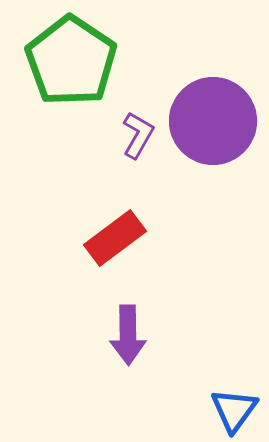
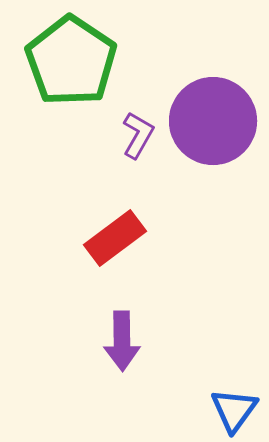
purple arrow: moved 6 px left, 6 px down
